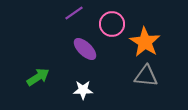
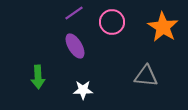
pink circle: moved 2 px up
orange star: moved 18 px right, 15 px up
purple ellipse: moved 10 px left, 3 px up; rotated 15 degrees clockwise
green arrow: rotated 120 degrees clockwise
